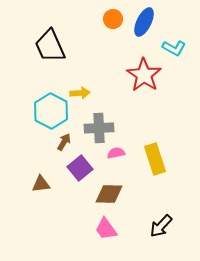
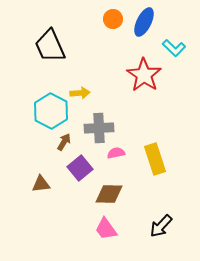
cyan L-shape: rotated 15 degrees clockwise
